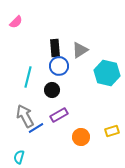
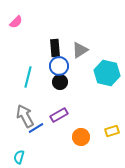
black circle: moved 8 px right, 8 px up
